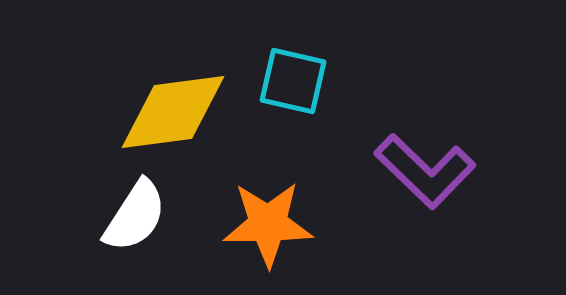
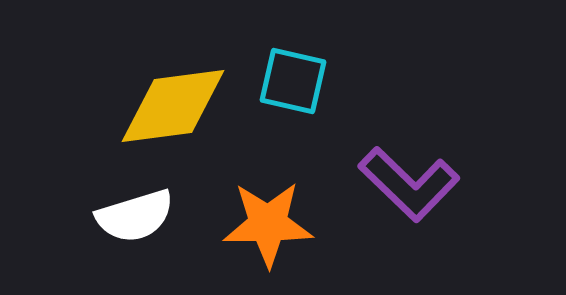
yellow diamond: moved 6 px up
purple L-shape: moved 16 px left, 13 px down
white semicircle: rotated 40 degrees clockwise
